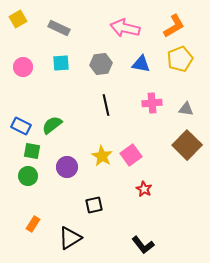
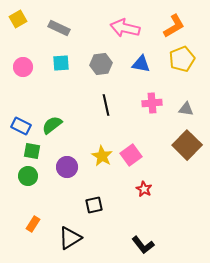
yellow pentagon: moved 2 px right
